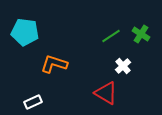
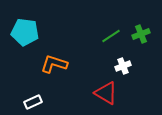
green cross: rotated 36 degrees clockwise
white cross: rotated 21 degrees clockwise
